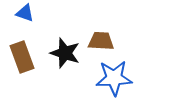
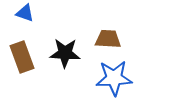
brown trapezoid: moved 7 px right, 2 px up
black star: rotated 16 degrees counterclockwise
